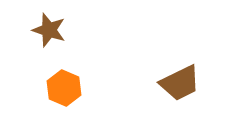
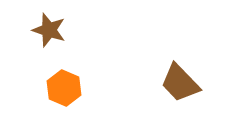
brown trapezoid: rotated 72 degrees clockwise
